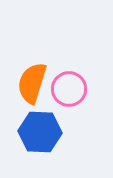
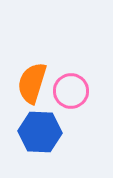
pink circle: moved 2 px right, 2 px down
